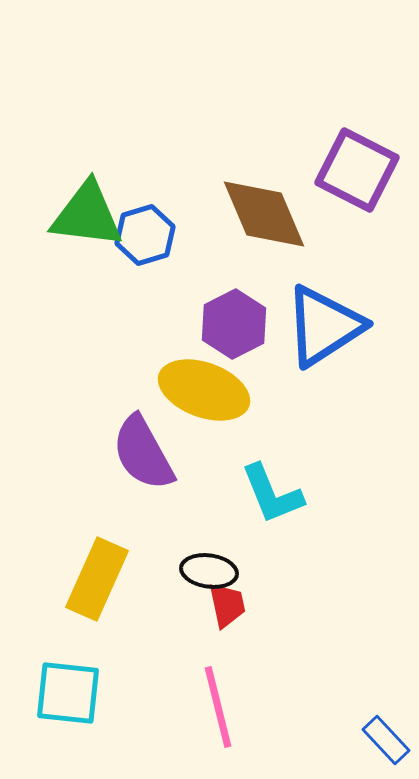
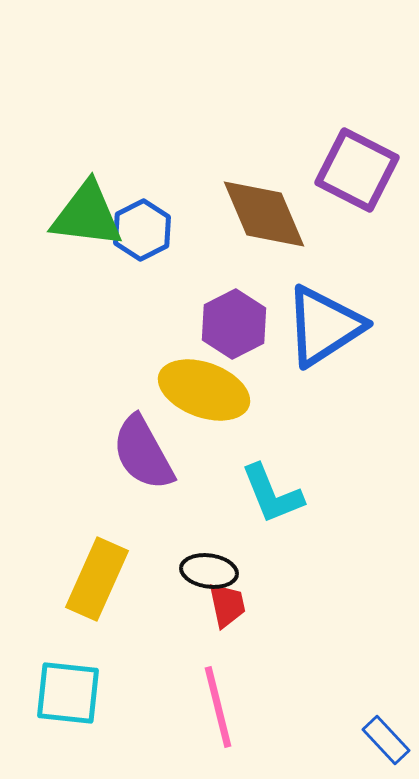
blue hexagon: moved 3 px left, 5 px up; rotated 10 degrees counterclockwise
